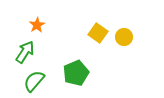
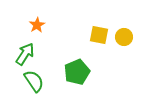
yellow square: moved 1 px right, 2 px down; rotated 24 degrees counterclockwise
green arrow: moved 2 px down
green pentagon: moved 1 px right, 1 px up
green semicircle: rotated 105 degrees clockwise
